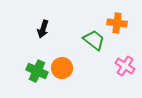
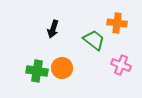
black arrow: moved 10 px right
pink cross: moved 4 px left, 1 px up; rotated 12 degrees counterclockwise
green cross: rotated 15 degrees counterclockwise
